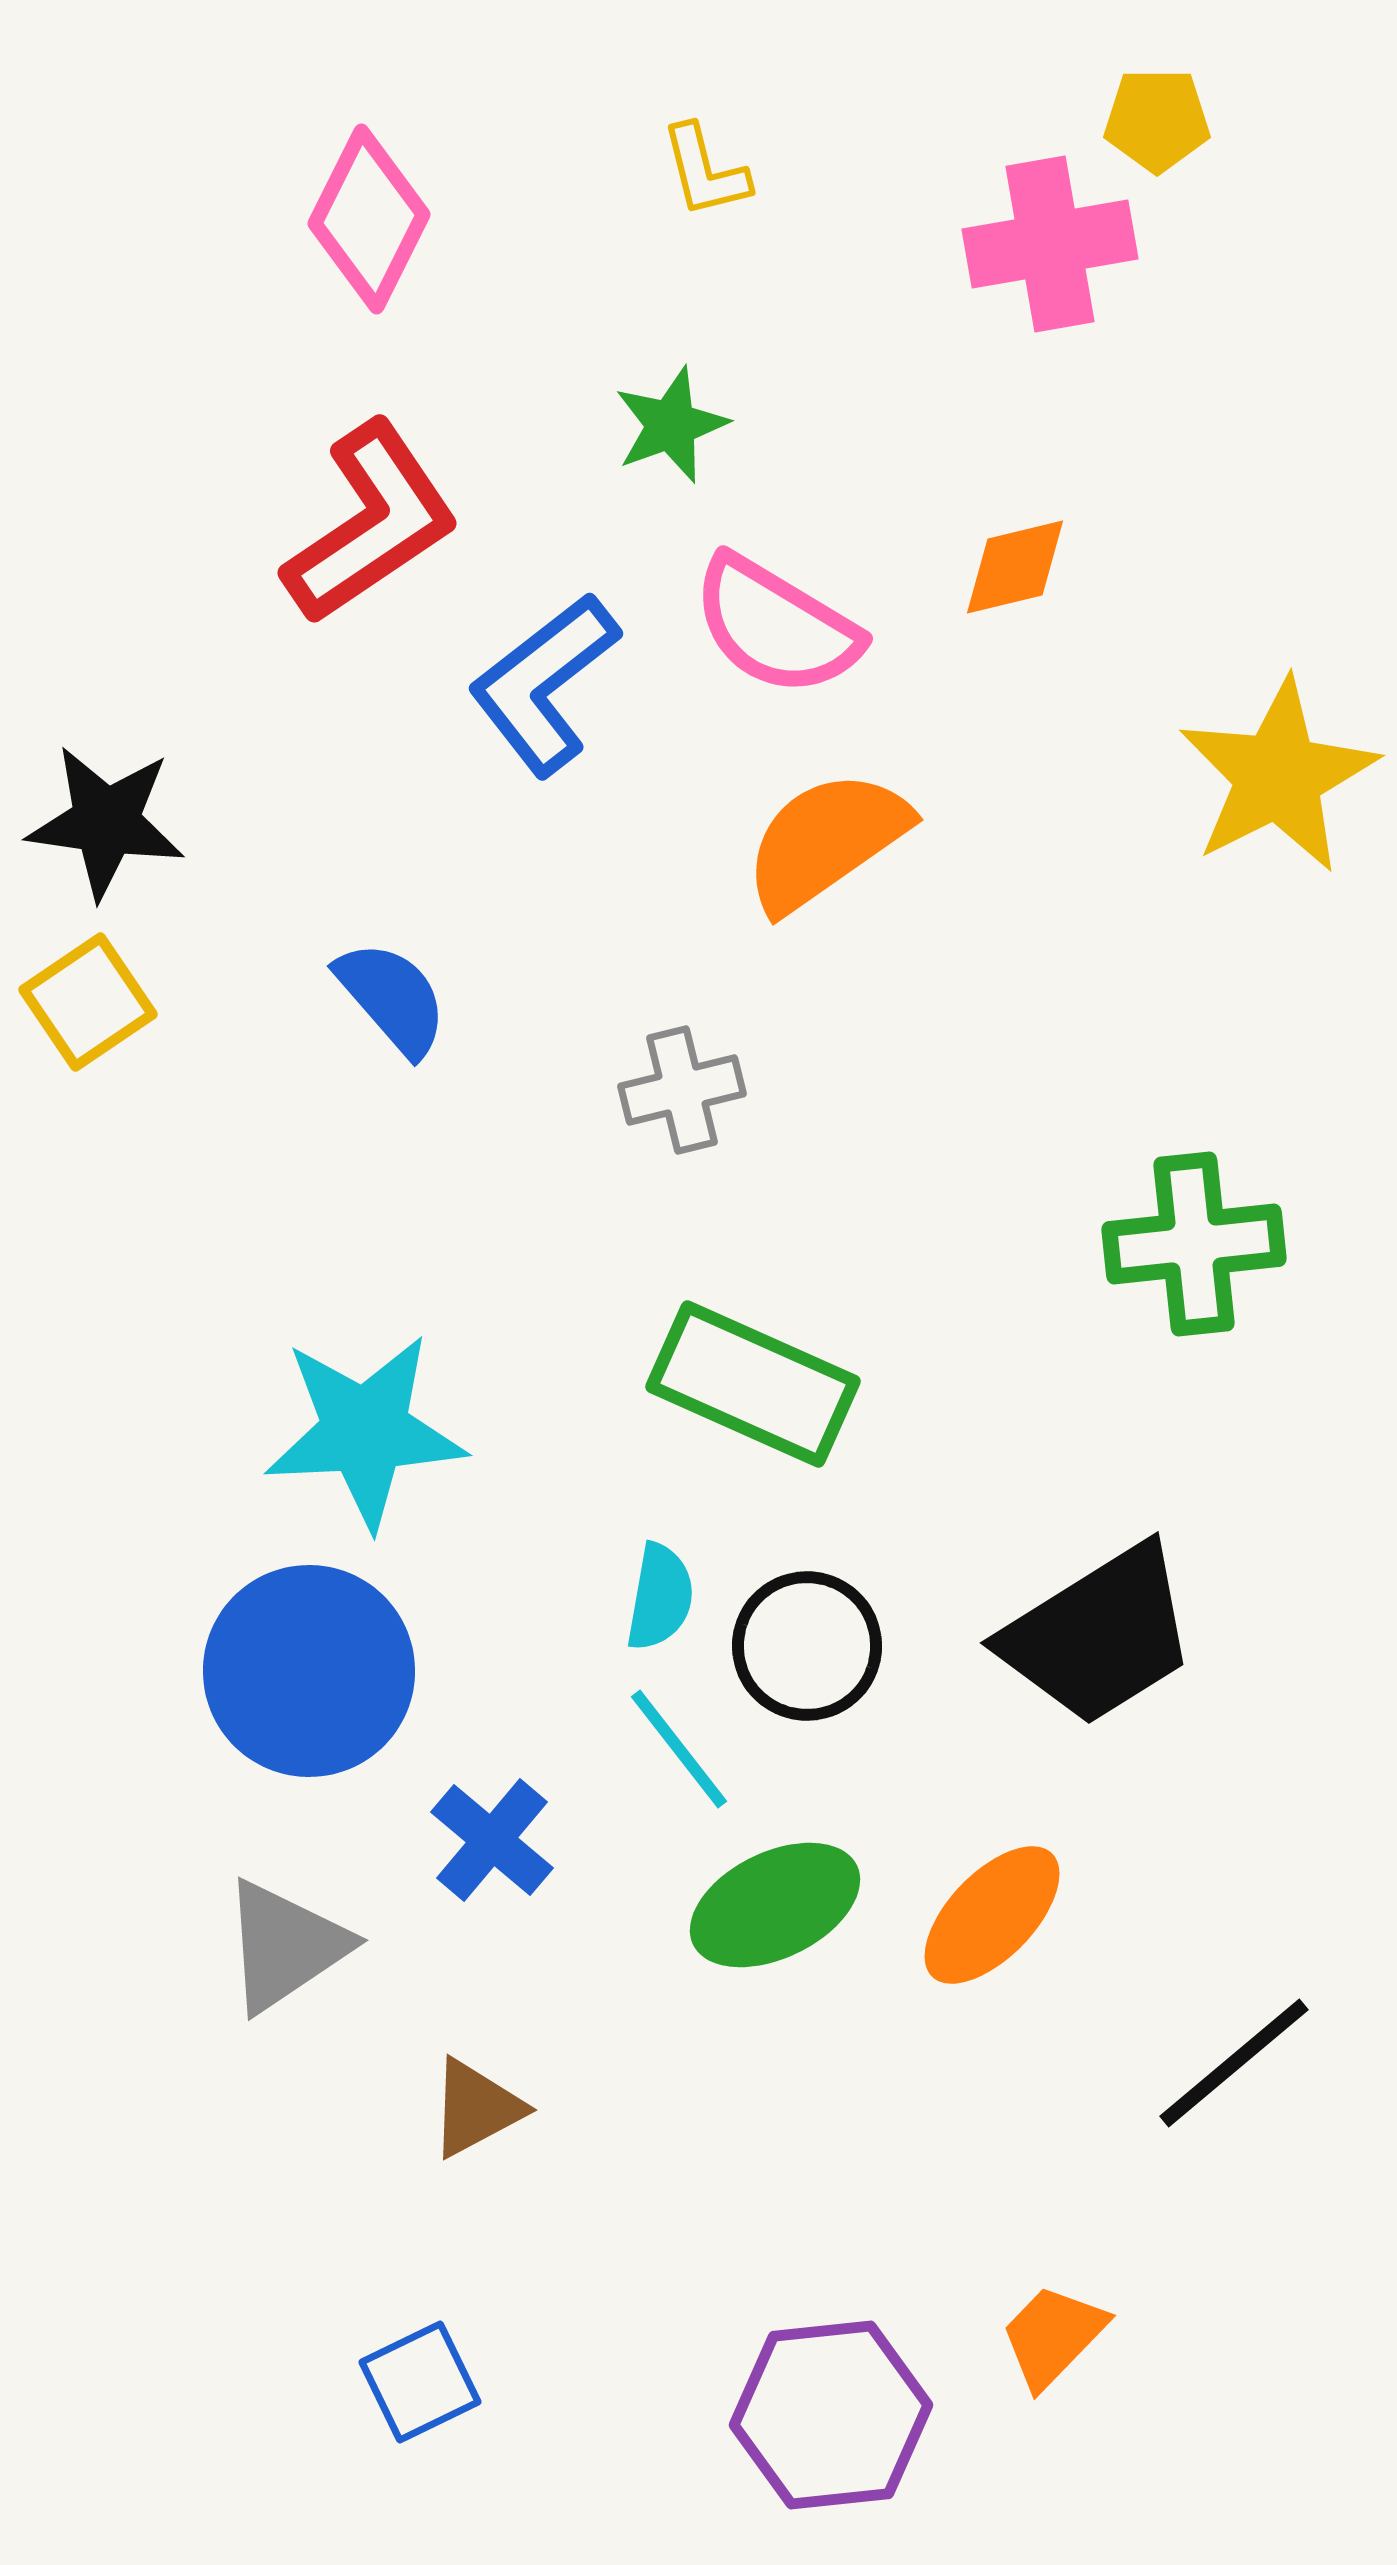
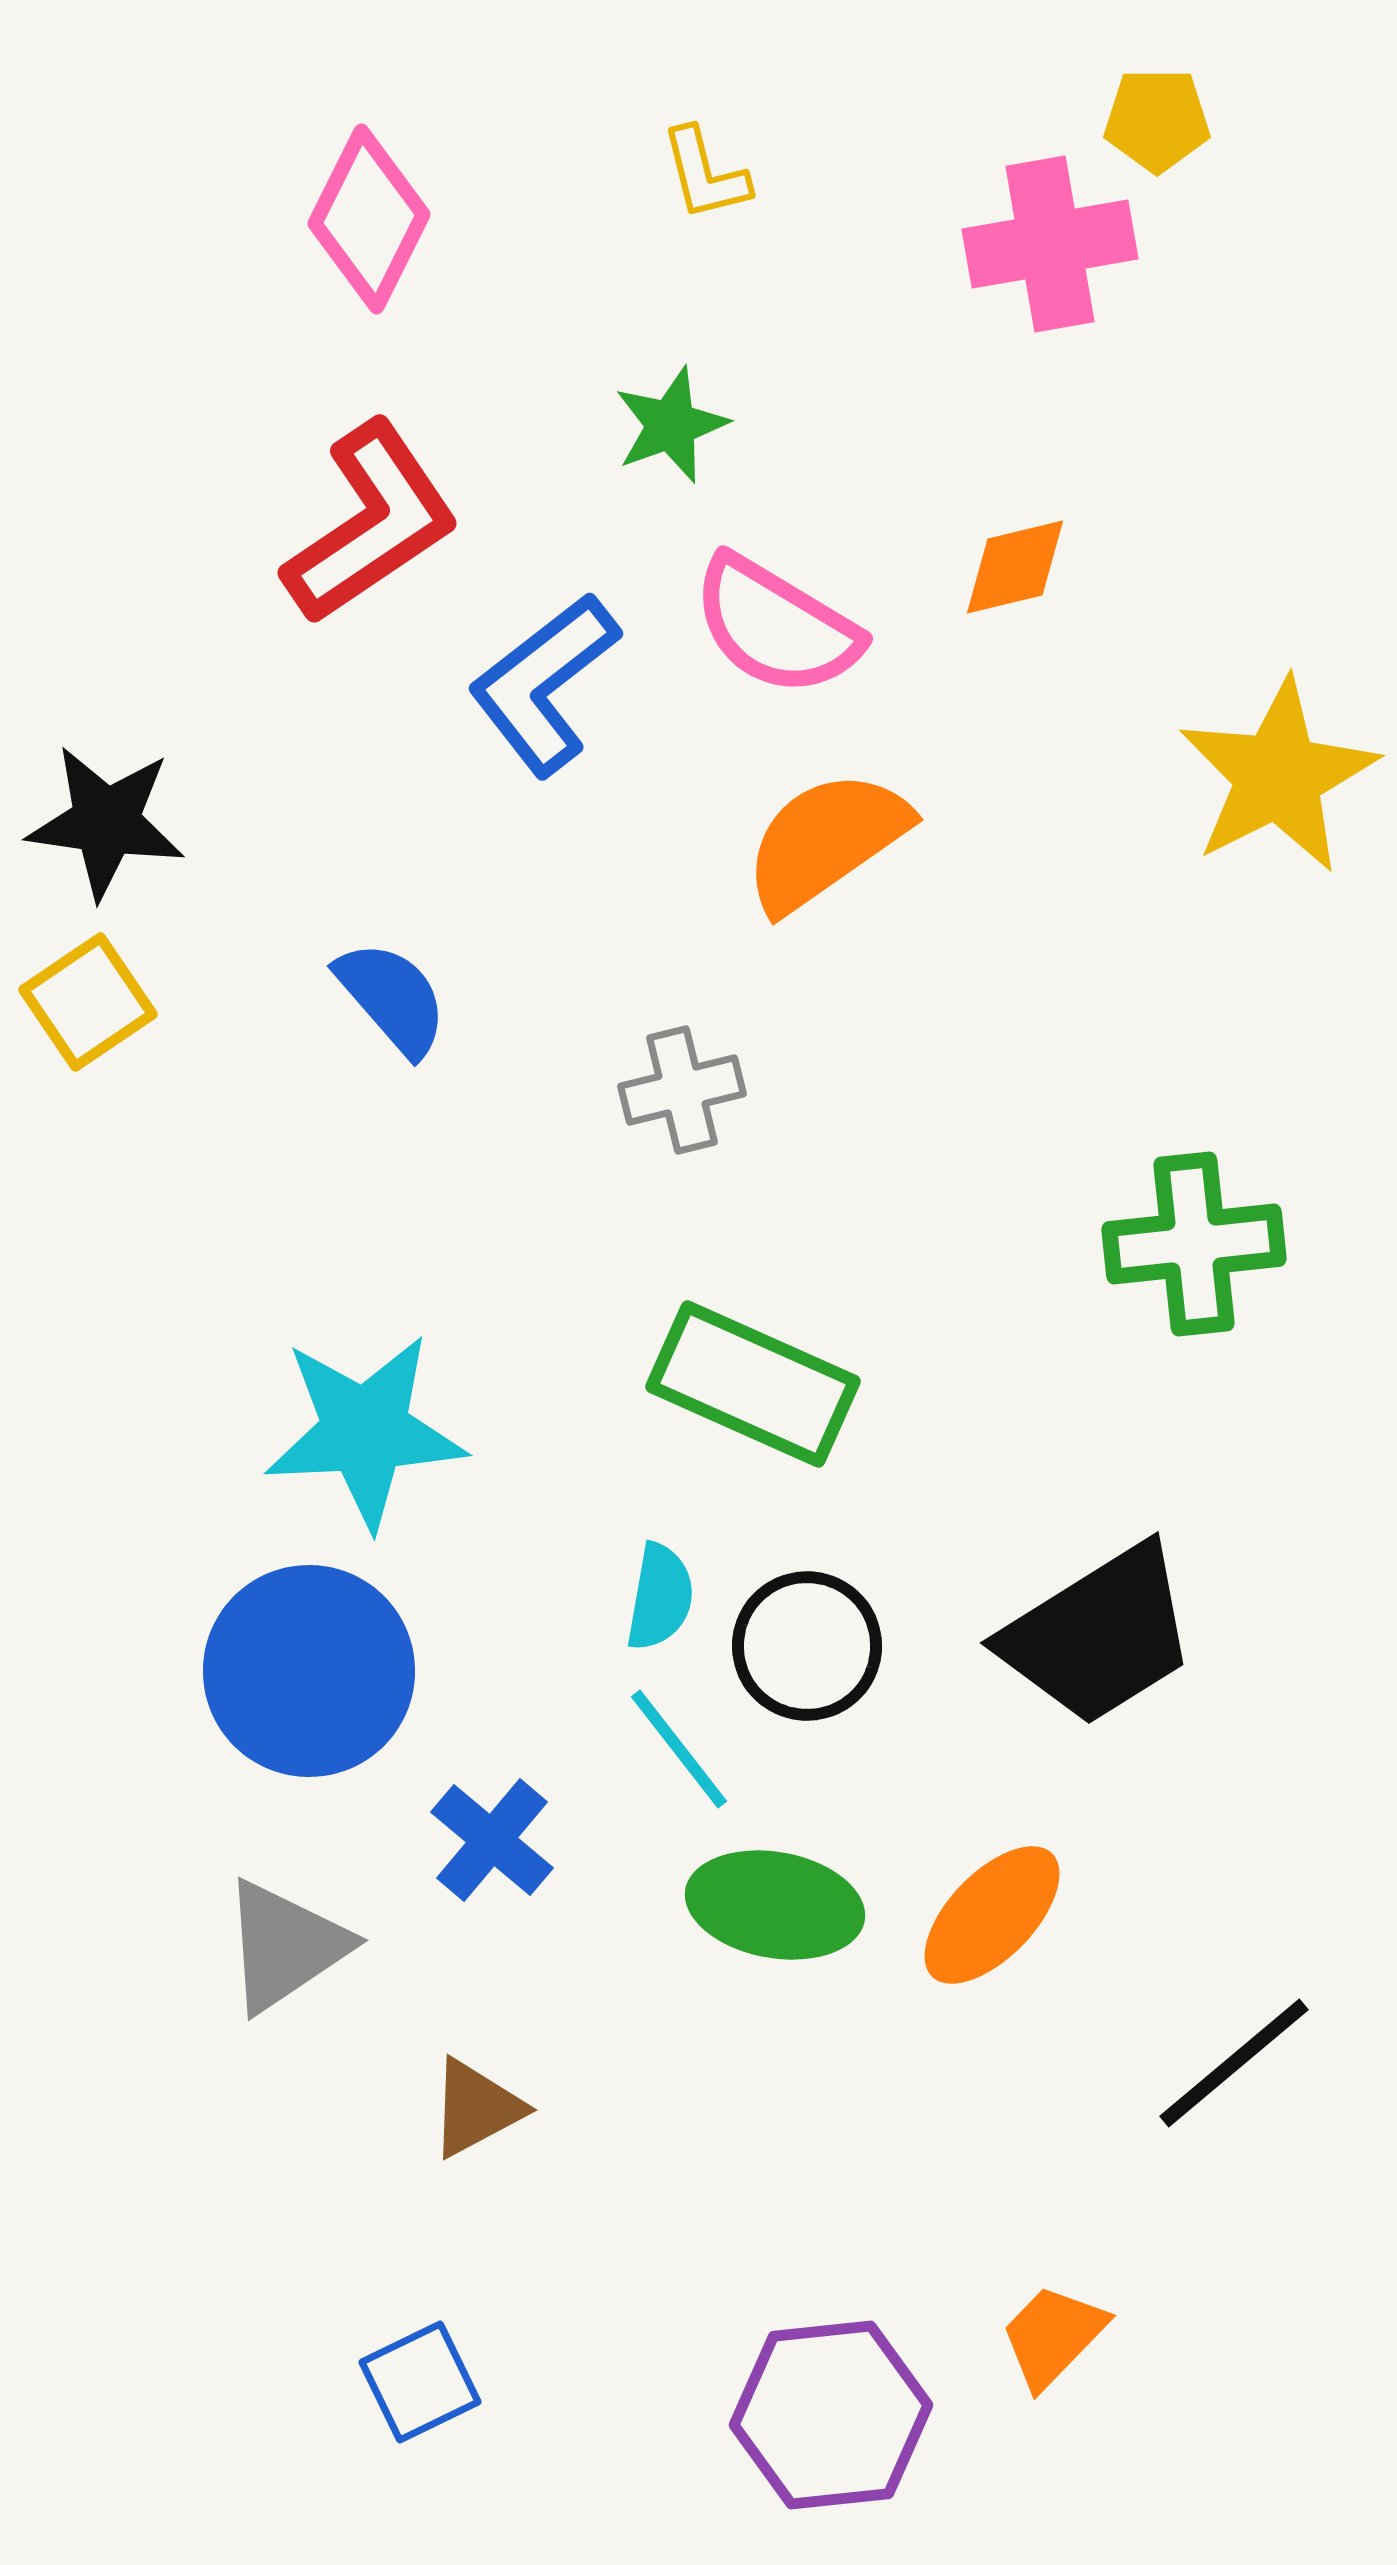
yellow L-shape: moved 3 px down
green ellipse: rotated 36 degrees clockwise
